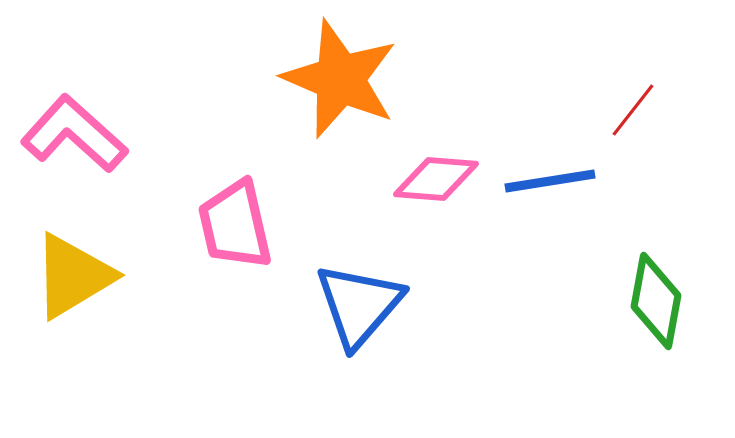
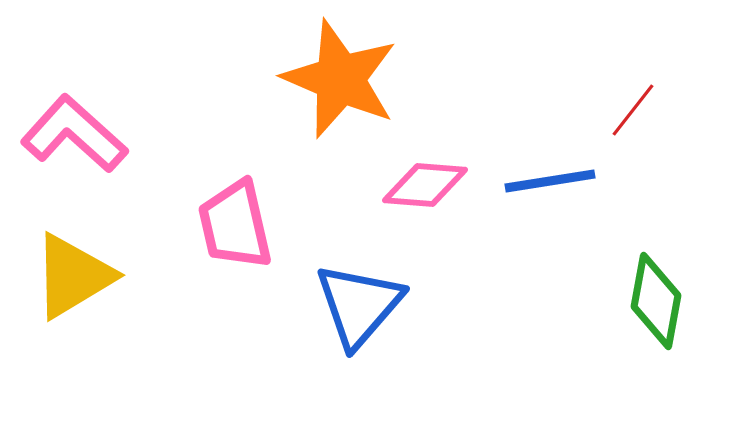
pink diamond: moved 11 px left, 6 px down
